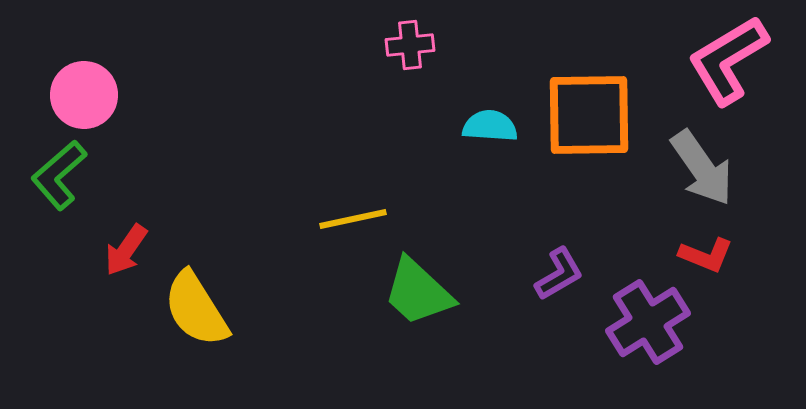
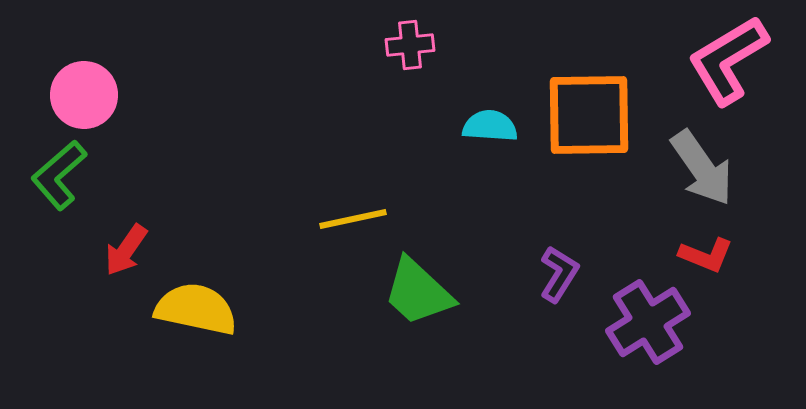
purple L-shape: rotated 28 degrees counterclockwise
yellow semicircle: rotated 134 degrees clockwise
